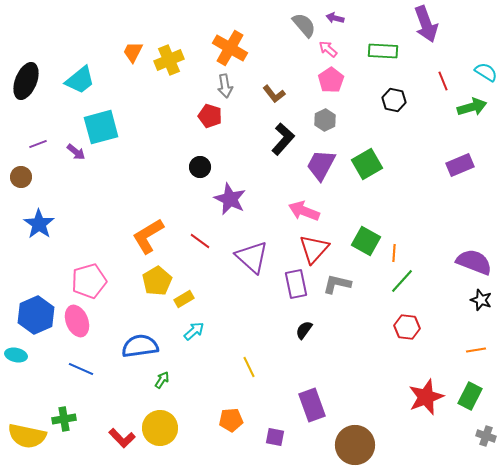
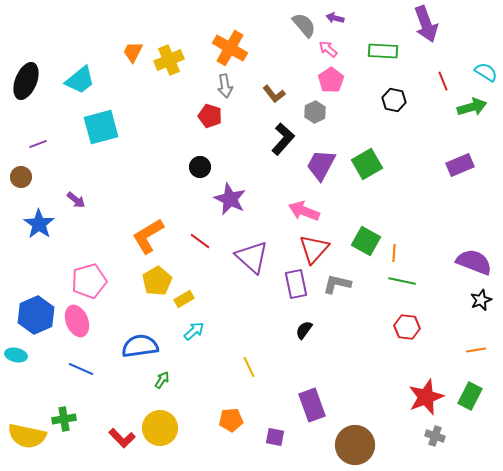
gray hexagon at (325, 120): moved 10 px left, 8 px up
purple arrow at (76, 152): moved 48 px down
green line at (402, 281): rotated 60 degrees clockwise
black star at (481, 300): rotated 30 degrees clockwise
gray cross at (486, 436): moved 51 px left
